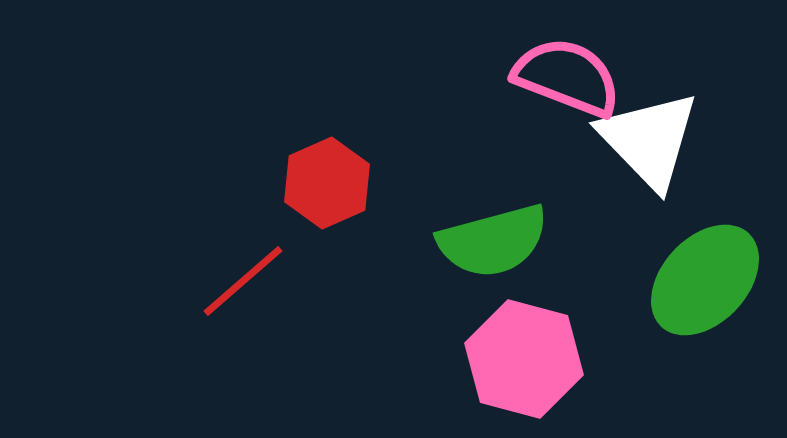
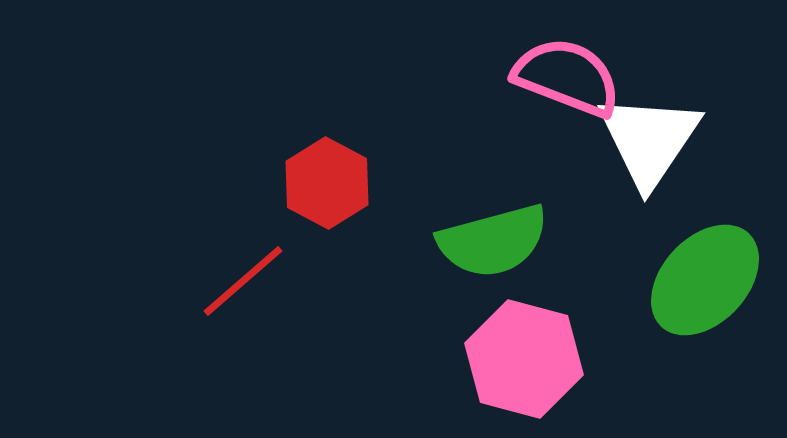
white triangle: rotated 18 degrees clockwise
red hexagon: rotated 8 degrees counterclockwise
